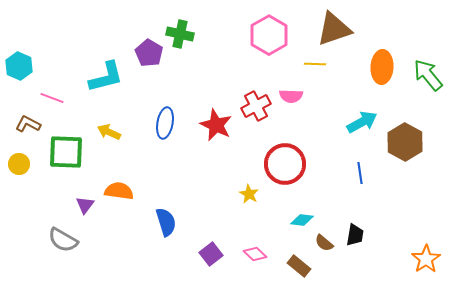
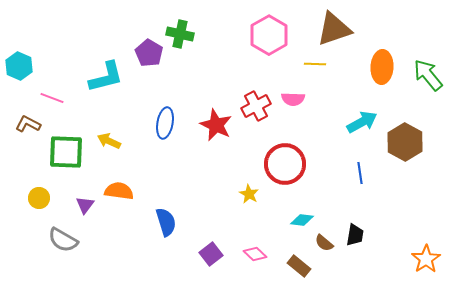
pink semicircle: moved 2 px right, 3 px down
yellow arrow: moved 9 px down
yellow circle: moved 20 px right, 34 px down
